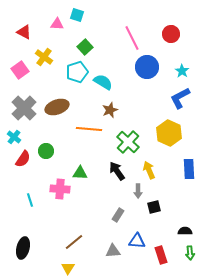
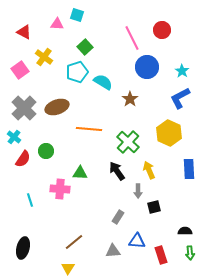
red circle: moved 9 px left, 4 px up
brown star: moved 20 px right, 11 px up; rotated 14 degrees counterclockwise
gray rectangle: moved 2 px down
